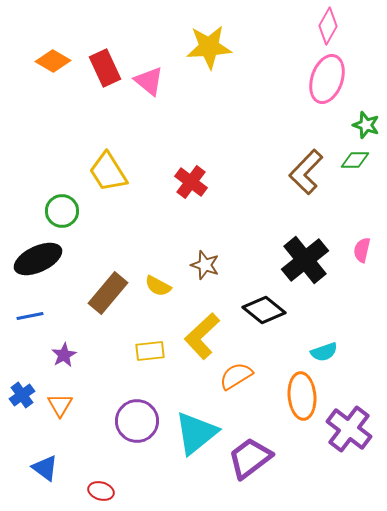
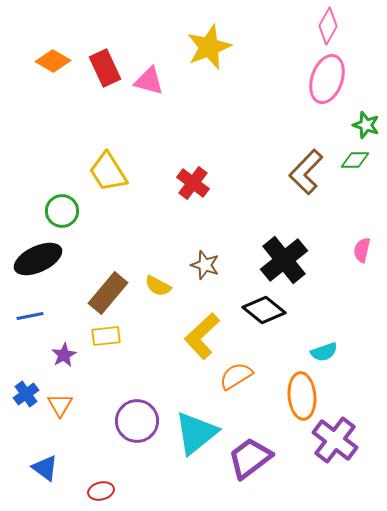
yellow star: rotated 18 degrees counterclockwise
pink triangle: rotated 24 degrees counterclockwise
red cross: moved 2 px right, 1 px down
black cross: moved 21 px left
yellow rectangle: moved 44 px left, 15 px up
blue cross: moved 4 px right, 1 px up
purple cross: moved 14 px left, 11 px down
red ellipse: rotated 30 degrees counterclockwise
